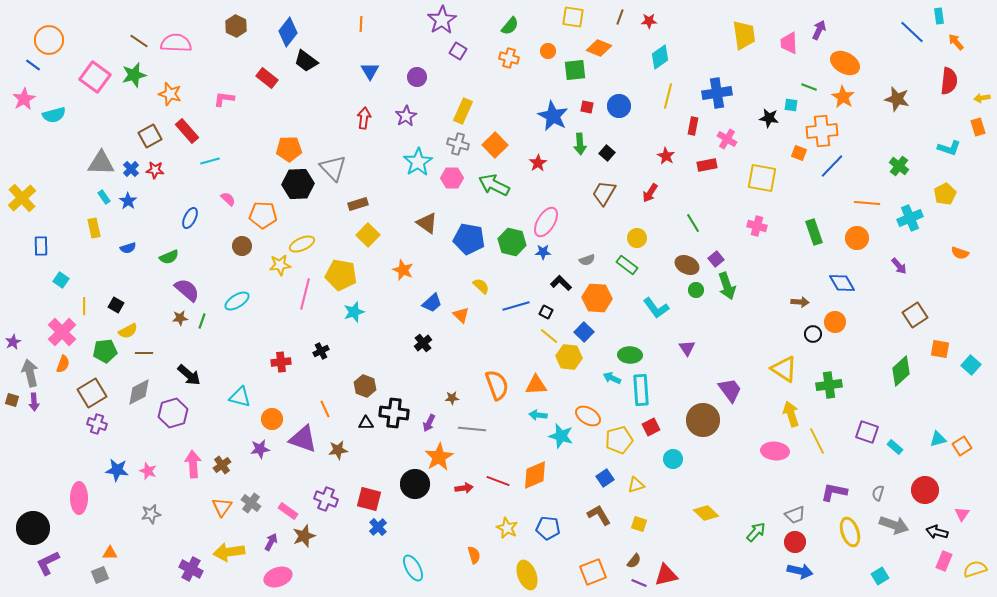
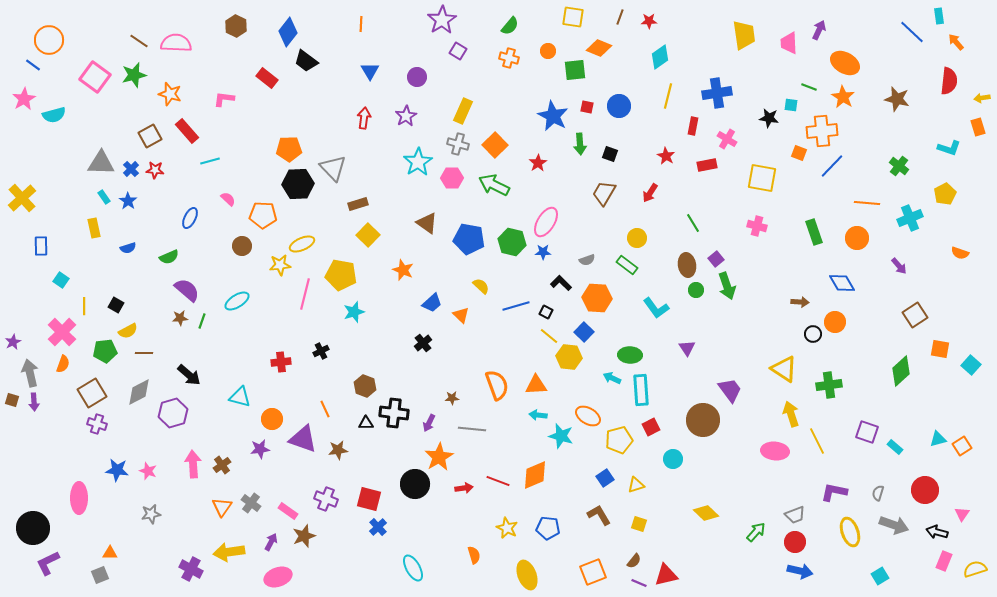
black square at (607, 153): moved 3 px right, 1 px down; rotated 21 degrees counterclockwise
brown ellipse at (687, 265): rotated 55 degrees clockwise
